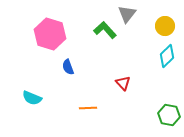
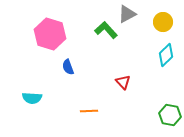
gray triangle: rotated 24 degrees clockwise
yellow circle: moved 2 px left, 4 px up
green L-shape: moved 1 px right
cyan diamond: moved 1 px left, 1 px up
red triangle: moved 1 px up
cyan semicircle: rotated 18 degrees counterclockwise
orange line: moved 1 px right, 3 px down
green hexagon: moved 1 px right
